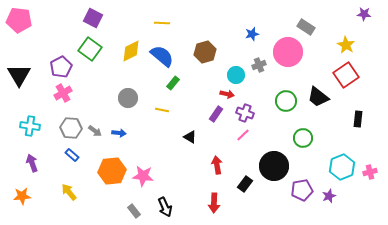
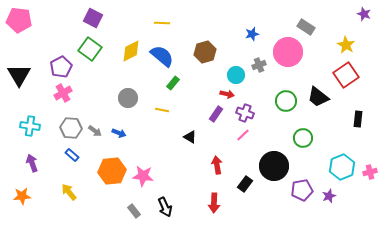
purple star at (364, 14): rotated 16 degrees clockwise
blue arrow at (119, 133): rotated 16 degrees clockwise
